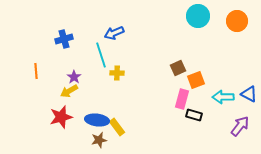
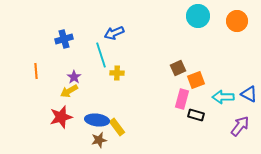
black rectangle: moved 2 px right
